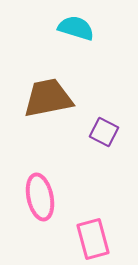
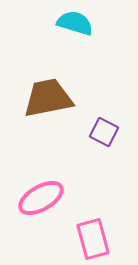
cyan semicircle: moved 1 px left, 5 px up
pink ellipse: moved 1 px right, 1 px down; rotated 72 degrees clockwise
